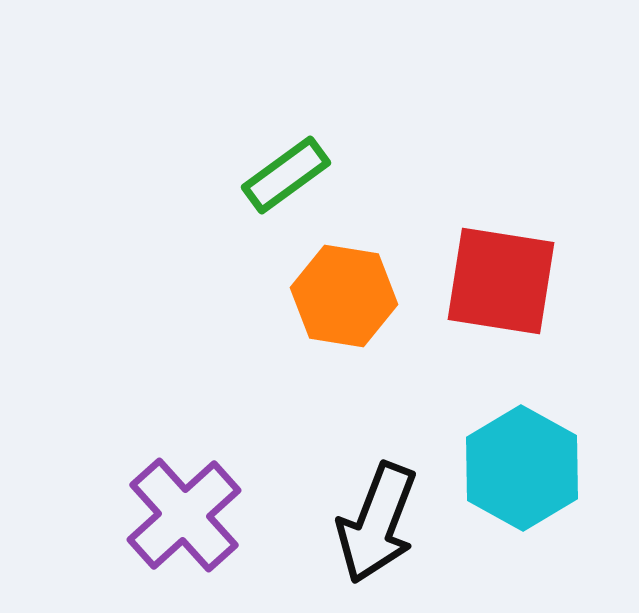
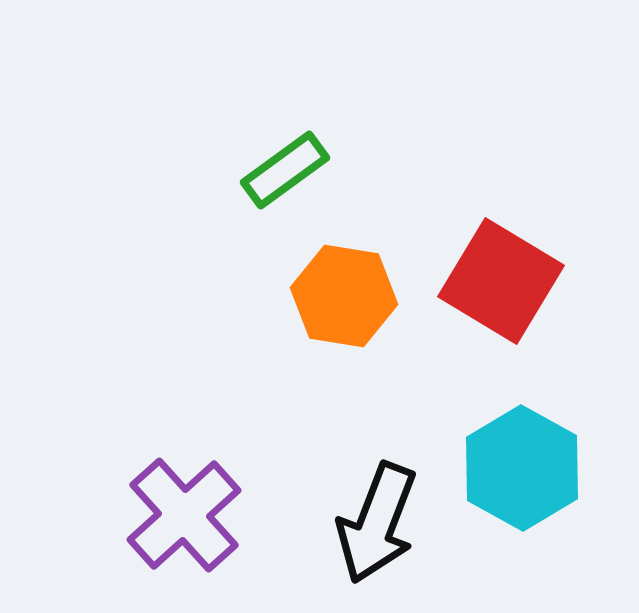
green rectangle: moved 1 px left, 5 px up
red square: rotated 22 degrees clockwise
